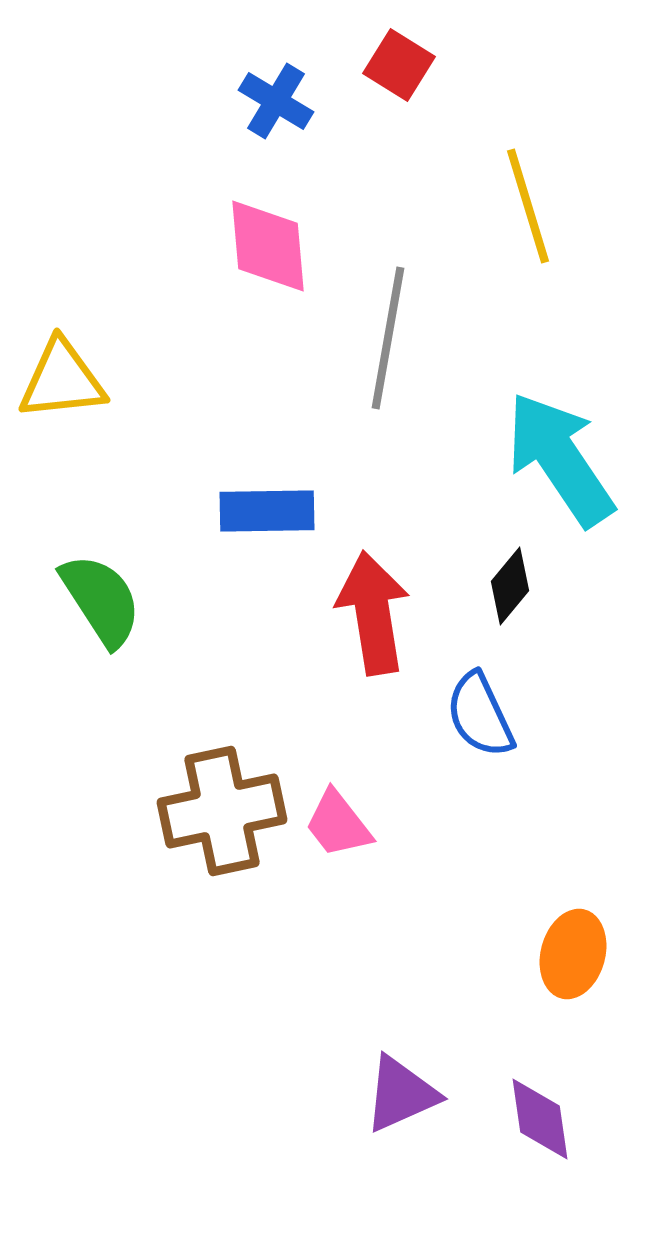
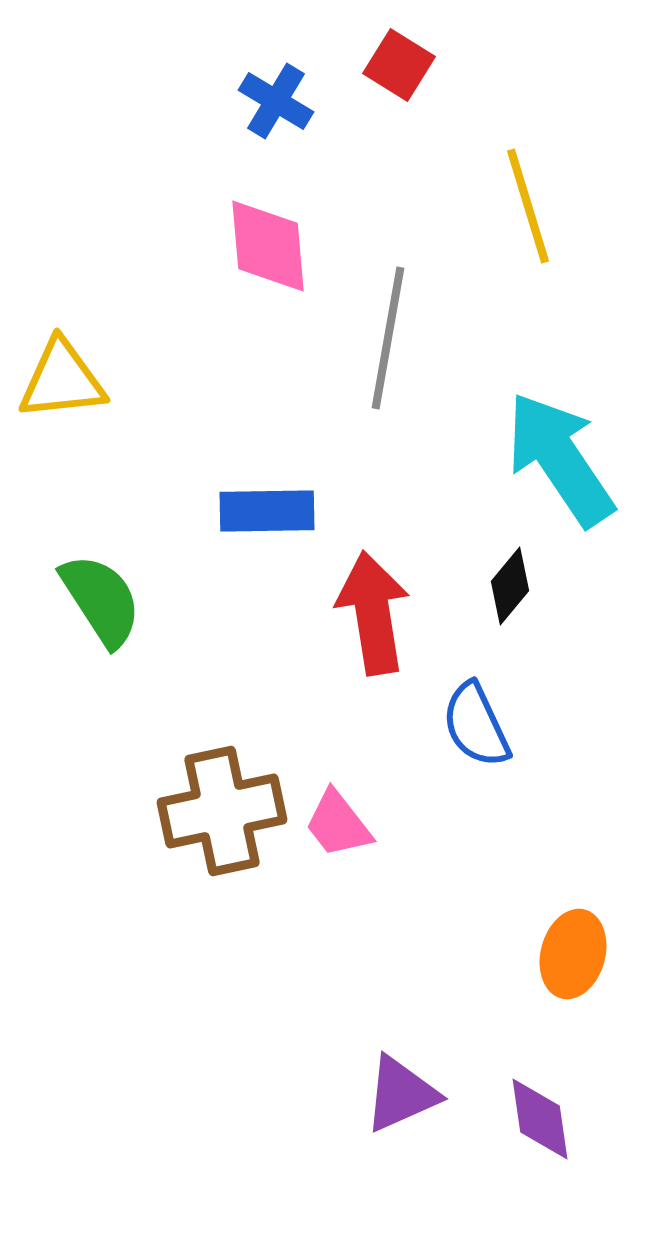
blue semicircle: moved 4 px left, 10 px down
